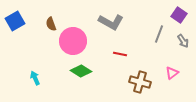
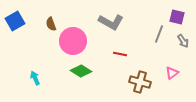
purple square: moved 2 px left, 2 px down; rotated 21 degrees counterclockwise
